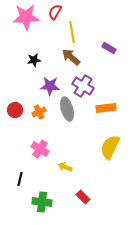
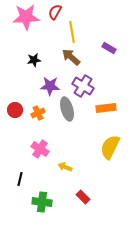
orange cross: moved 1 px left, 1 px down
